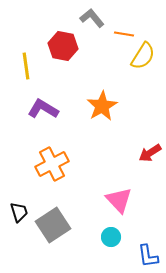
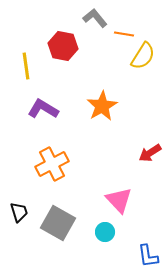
gray L-shape: moved 3 px right
gray square: moved 5 px right, 2 px up; rotated 28 degrees counterclockwise
cyan circle: moved 6 px left, 5 px up
